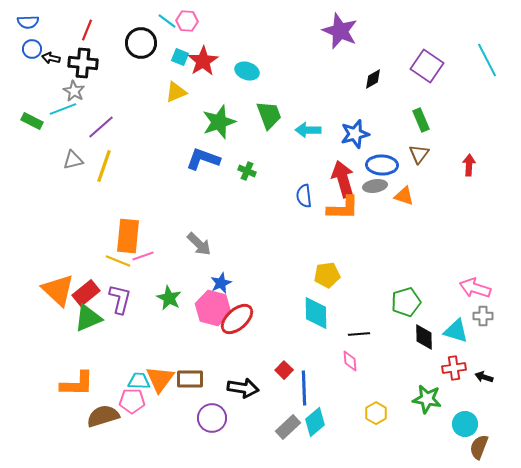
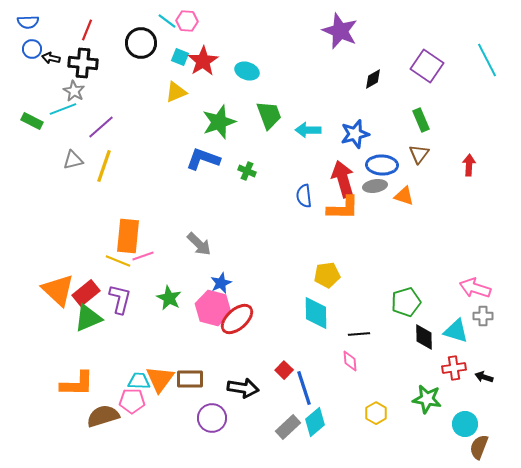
blue line at (304, 388): rotated 16 degrees counterclockwise
